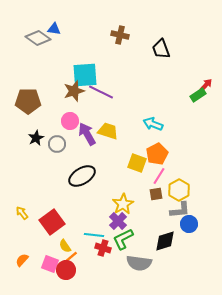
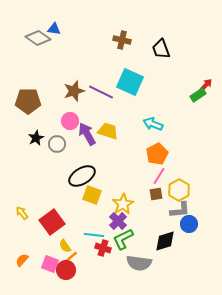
brown cross: moved 2 px right, 5 px down
cyan square: moved 45 px right, 7 px down; rotated 28 degrees clockwise
yellow square: moved 45 px left, 32 px down
